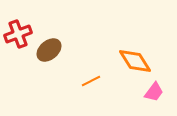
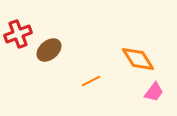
orange diamond: moved 3 px right, 2 px up
